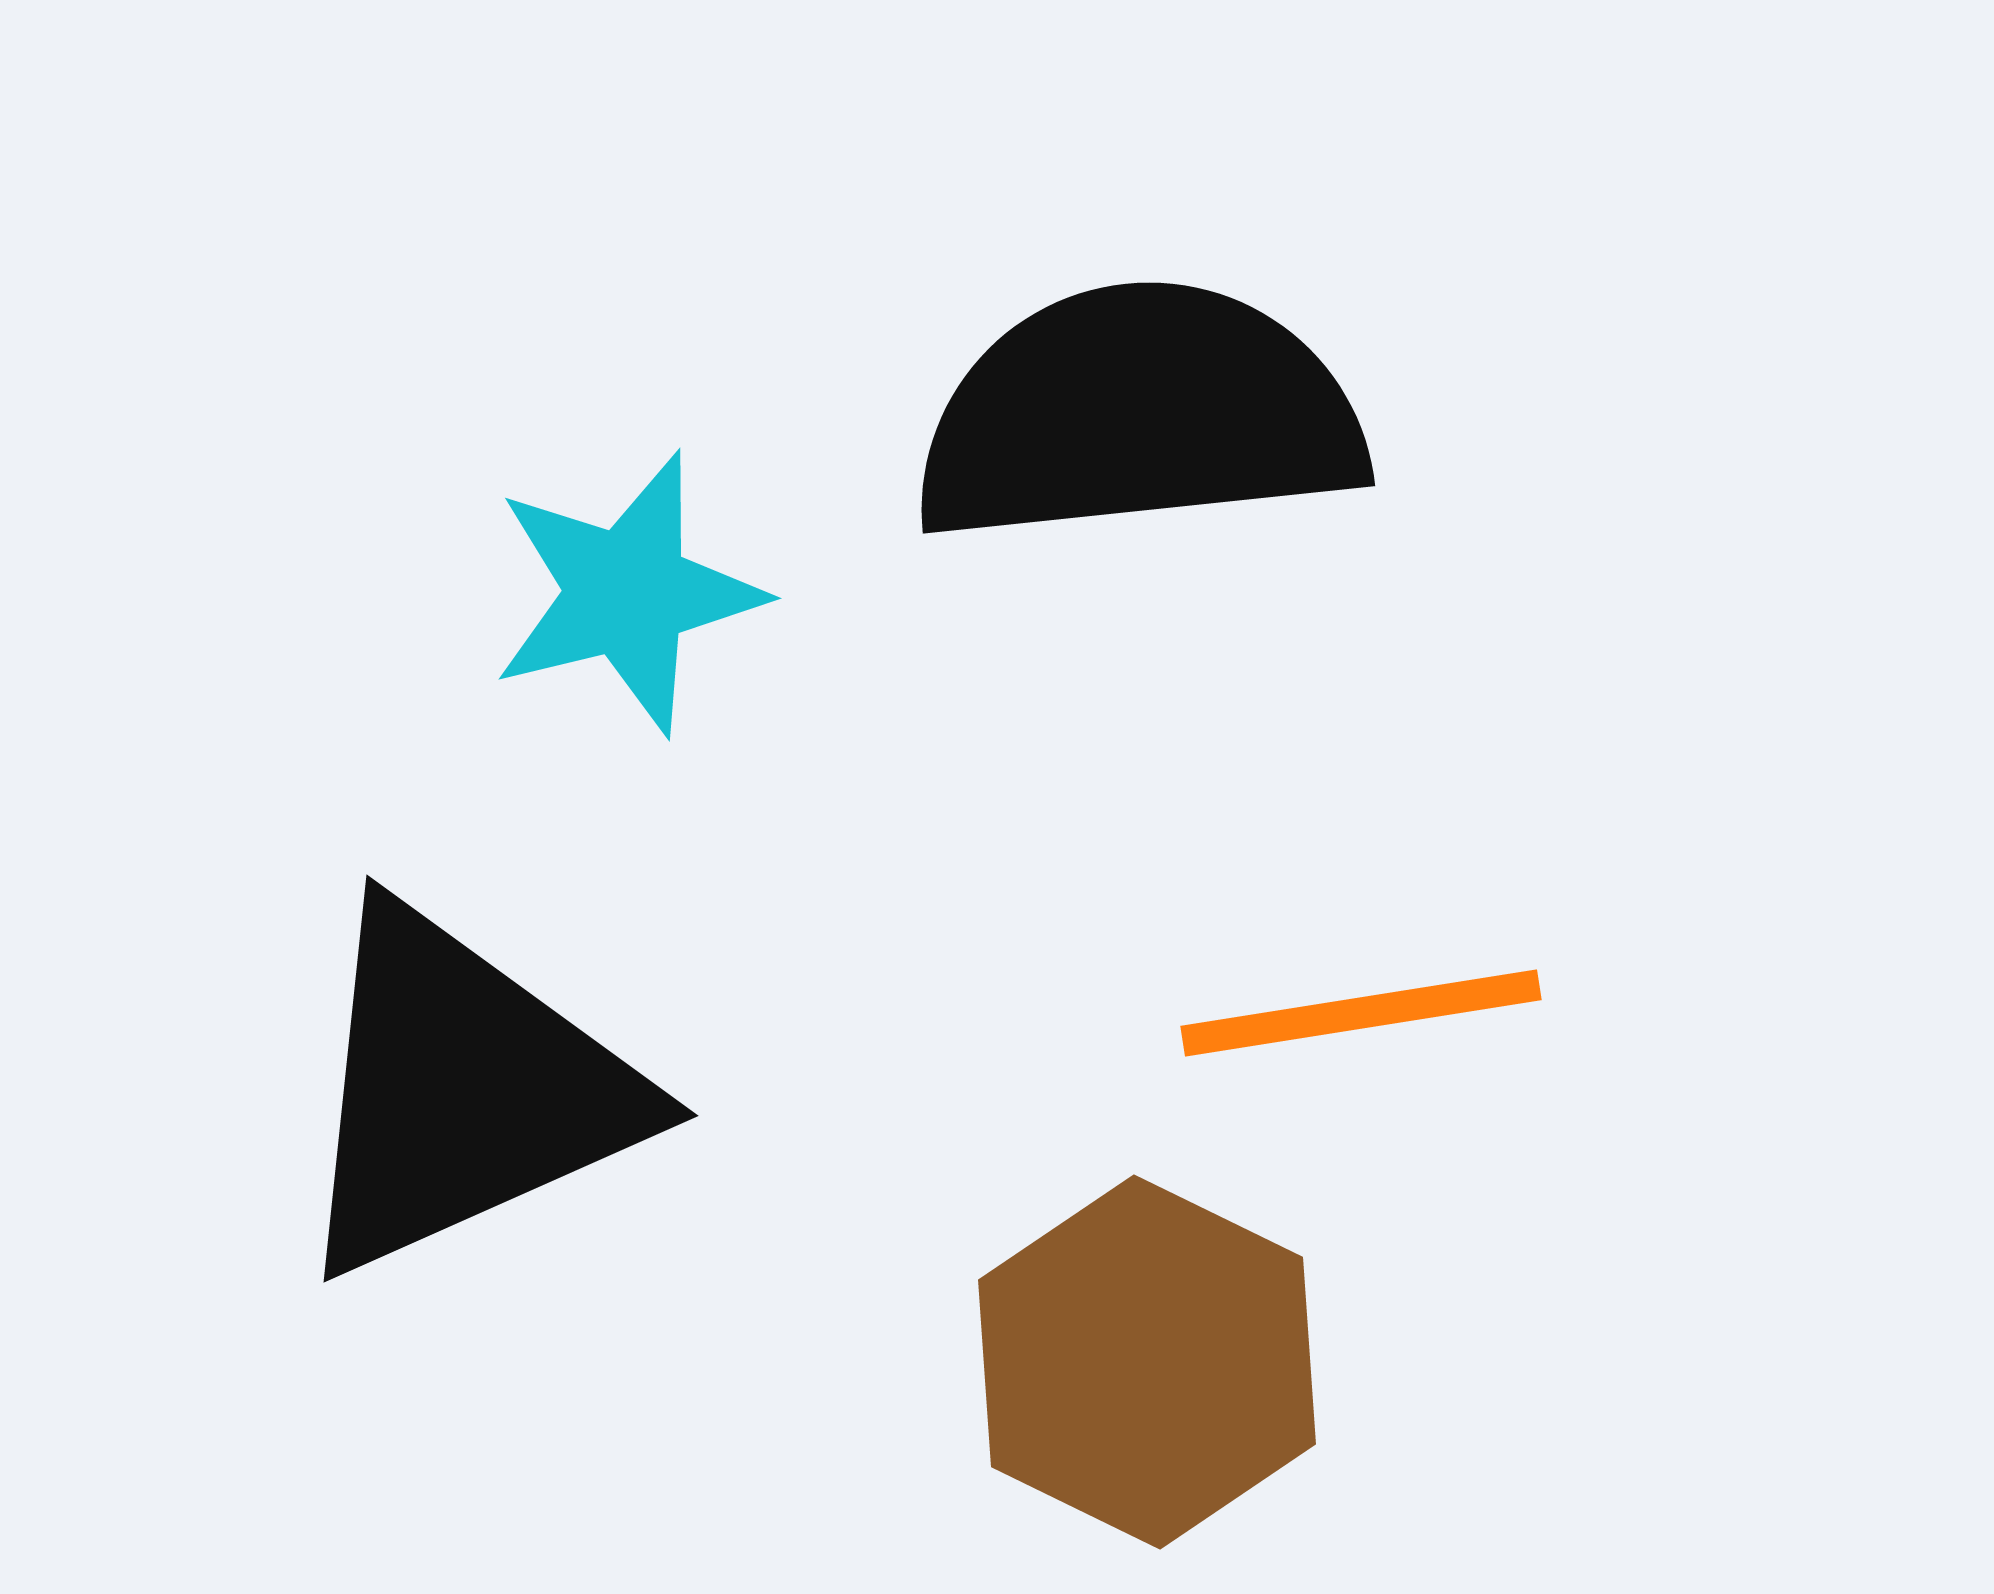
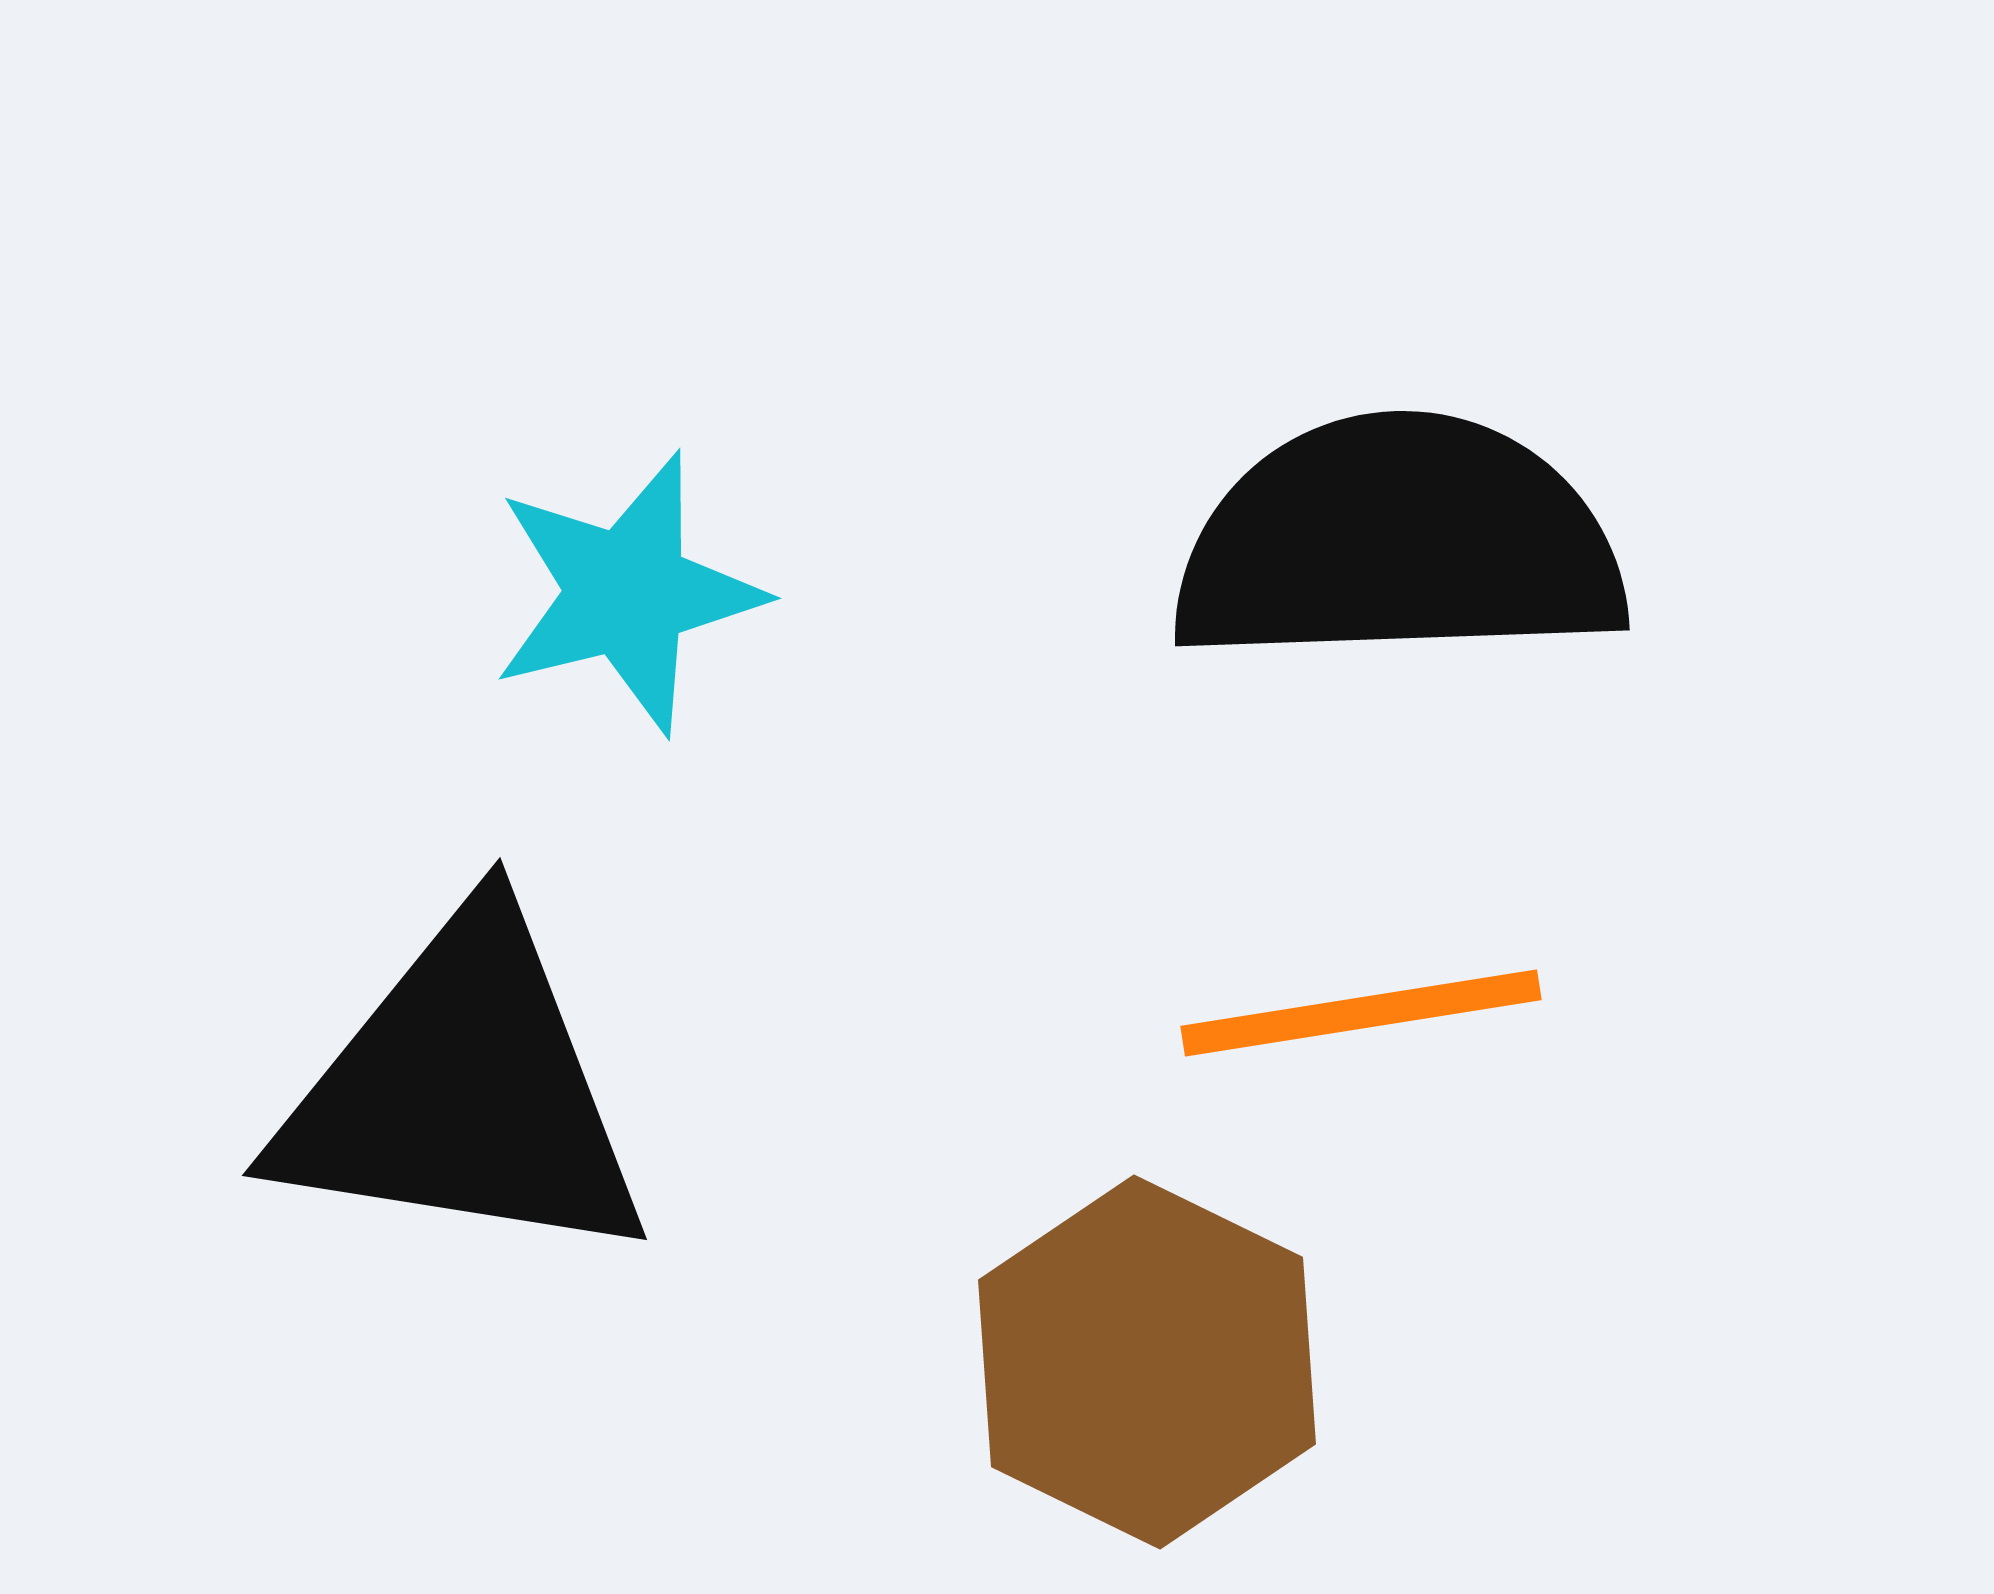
black semicircle: moved 260 px right, 128 px down; rotated 4 degrees clockwise
black triangle: rotated 33 degrees clockwise
